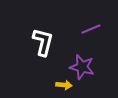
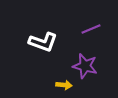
white L-shape: rotated 96 degrees clockwise
purple star: moved 3 px right, 1 px up
